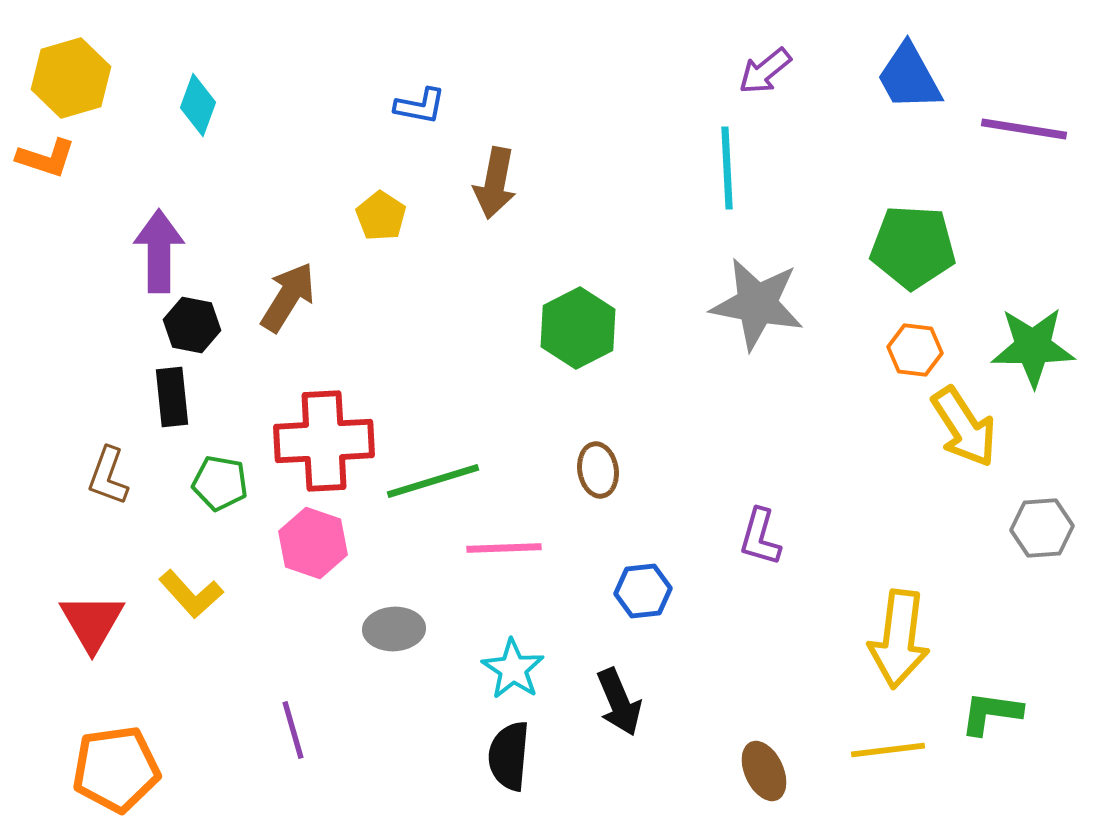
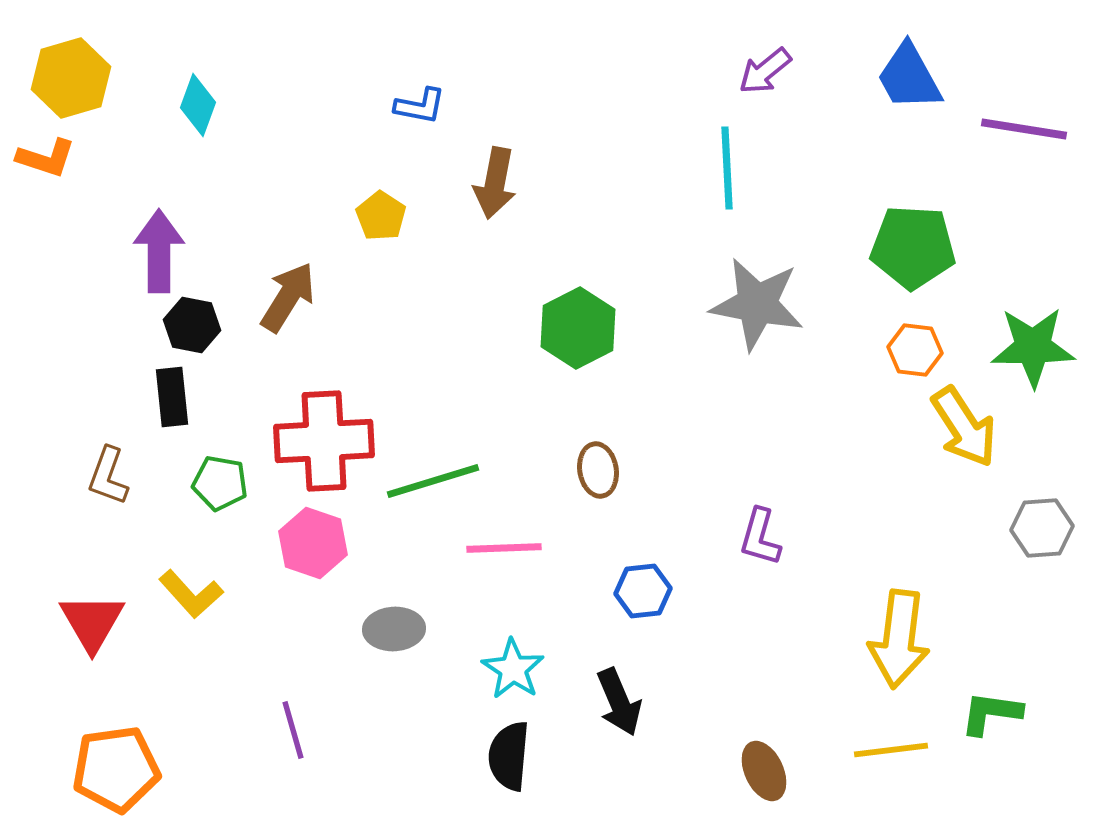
yellow line at (888, 750): moved 3 px right
